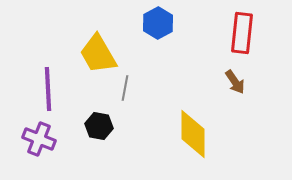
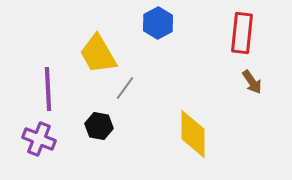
brown arrow: moved 17 px right
gray line: rotated 25 degrees clockwise
